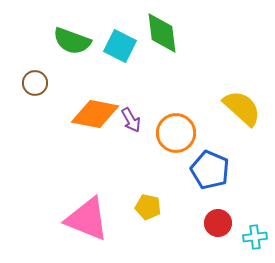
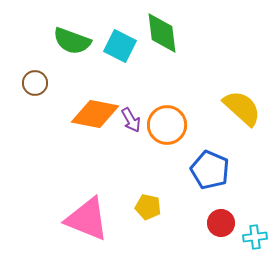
orange circle: moved 9 px left, 8 px up
red circle: moved 3 px right
